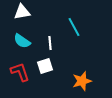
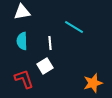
cyan line: rotated 30 degrees counterclockwise
cyan semicircle: rotated 54 degrees clockwise
white square: rotated 14 degrees counterclockwise
red L-shape: moved 4 px right, 7 px down
orange star: moved 11 px right, 2 px down
